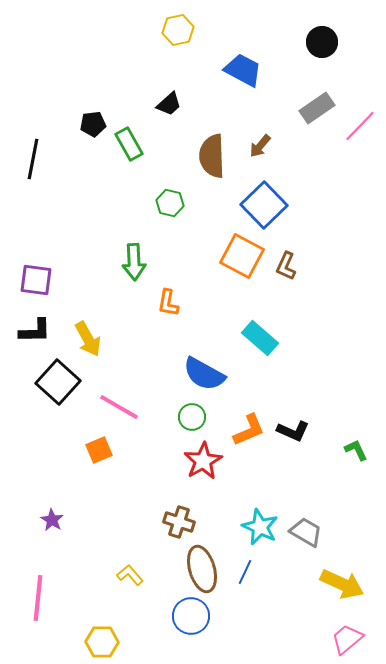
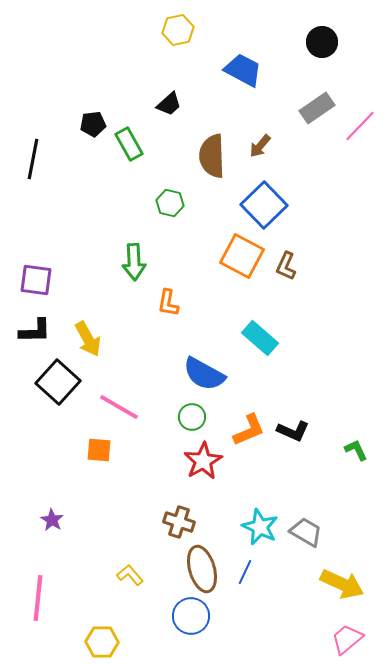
orange square at (99, 450): rotated 28 degrees clockwise
